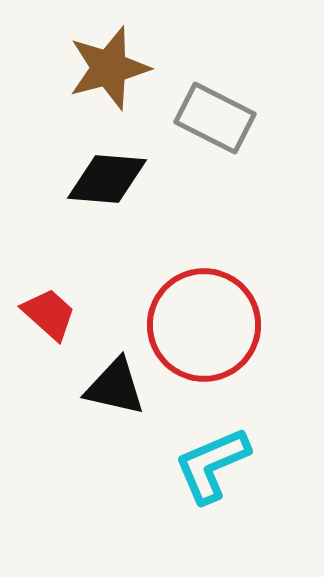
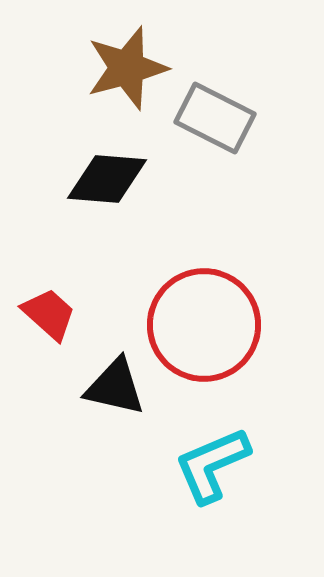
brown star: moved 18 px right
